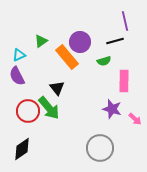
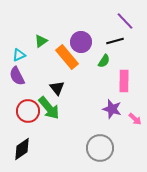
purple line: rotated 30 degrees counterclockwise
purple circle: moved 1 px right
green semicircle: rotated 40 degrees counterclockwise
